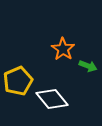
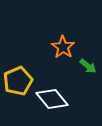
orange star: moved 2 px up
green arrow: rotated 18 degrees clockwise
